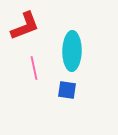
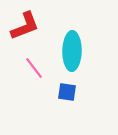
pink line: rotated 25 degrees counterclockwise
blue square: moved 2 px down
